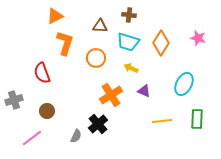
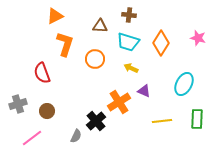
orange L-shape: moved 1 px down
orange circle: moved 1 px left, 1 px down
orange cross: moved 8 px right, 7 px down
gray cross: moved 4 px right, 4 px down
black cross: moved 2 px left, 3 px up
